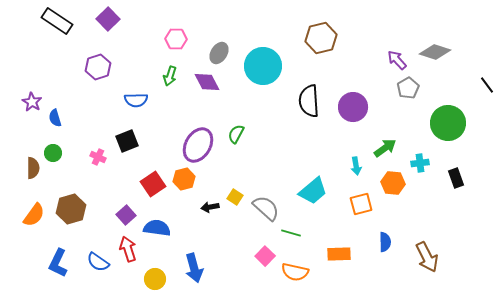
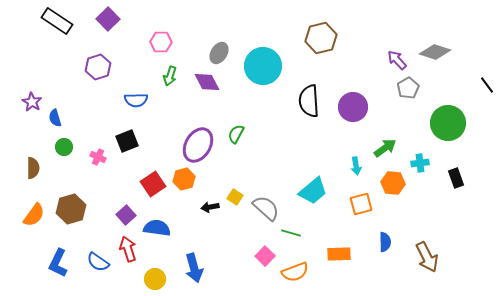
pink hexagon at (176, 39): moved 15 px left, 3 px down
green circle at (53, 153): moved 11 px right, 6 px up
orange semicircle at (295, 272): rotated 32 degrees counterclockwise
